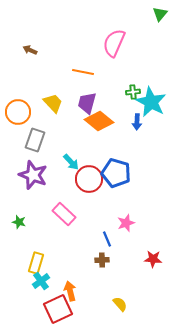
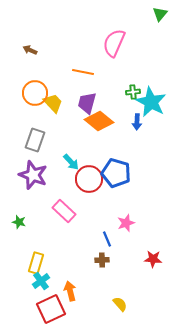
orange circle: moved 17 px right, 19 px up
pink rectangle: moved 3 px up
red square: moved 7 px left
